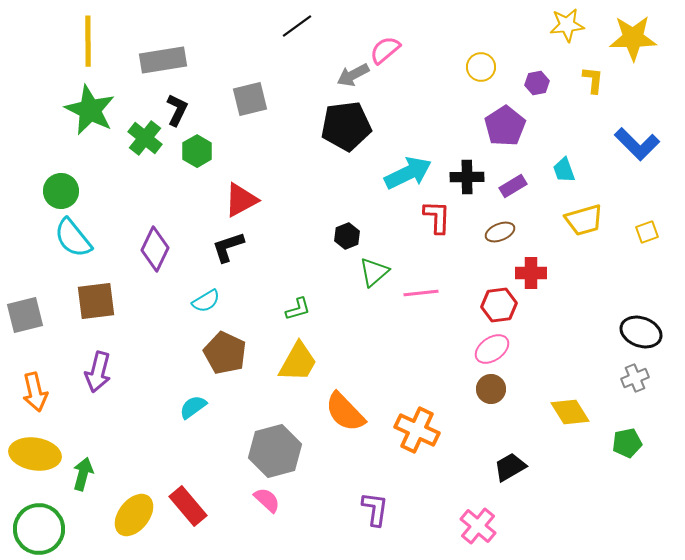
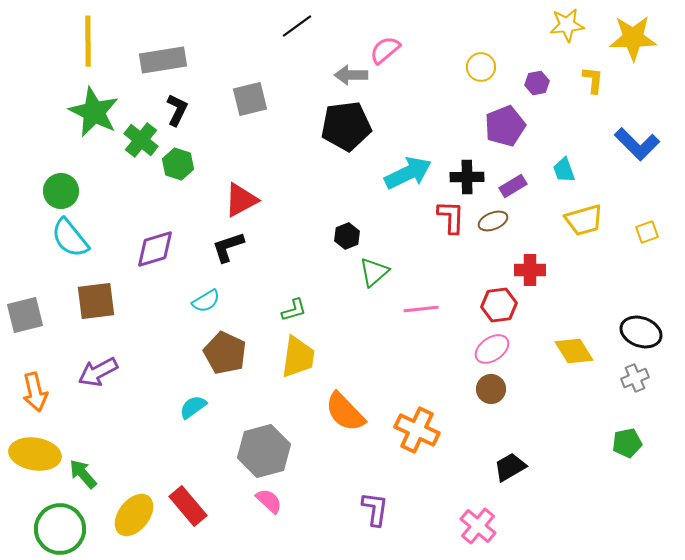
gray arrow at (353, 75): moved 2 px left; rotated 28 degrees clockwise
green star at (90, 110): moved 4 px right, 2 px down
purple pentagon at (505, 126): rotated 12 degrees clockwise
green cross at (145, 138): moved 4 px left, 2 px down
green hexagon at (197, 151): moved 19 px left, 13 px down; rotated 12 degrees counterclockwise
red L-shape at (437, 217): moved 14 px right
brown ellipse at (500, 232): moved 7 px left, 11 px up
cyan semicircle at (73, 238): moved 3 px left
purple diamond at (155, 249): rotated 48 degrees clockwise
red cross at (531, 273): moved 1 px left, 3 px up
pink line at (421, 293): moved 16 px down
green L-shape at (298, 309): moved 4 px left, 1 px down
yellow trapezoid at (298, 362): moved 5 px up; rotated 21 degrees counterclockwise
purple arrow at (98, 372): rotated 48 degrees clockwise
yellow diamond at (570, 412): moved 4 px right, 61 px up
gray hexagon at (275, 451): moved 11 px left
green arrow at (83, 474): rotated 56 degrees counterclockwise
pink semicircle at (267, 500): moved 2 px right, 1 px down
green circle at (39, 529): moved 21 px right
